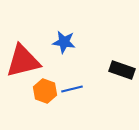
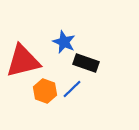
blue star: rotated 15 degrees clockwise
black rectangle: moved 36 px left, 7 px up
blue line: rotated 30 degrees counterclockwise
